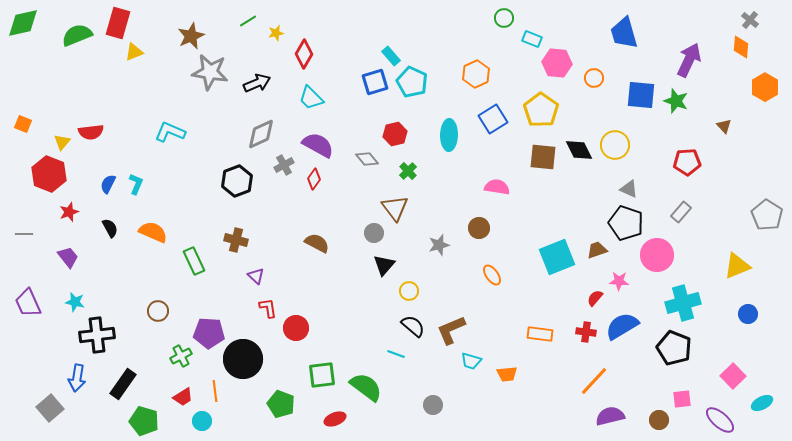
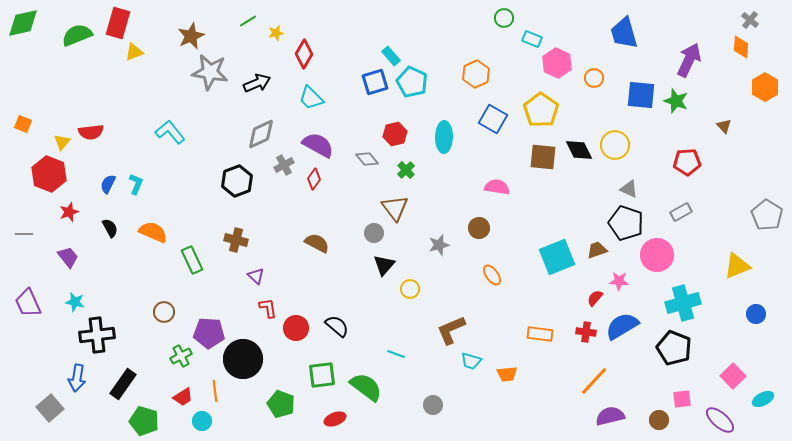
pink hexagon at (557, 63): rotated 20 degrees clockwise
blue square at (493, 119): rotated 28 degrees counterclockwise
cyan L-shape at (170, 132): rotated 28 degrees clockwise
cyan ellipse at (449, 135): moved 5 px left, 2 px down
green cross at (408, 171): moved 2 px left, 1 px up
gray rectangle at (681, 212): rotated 20 degrees clockwise
green rectangle at (194, 261): moved 2 px left, 1 px up
yellow circle at (409, 291): moved 1 px right, 2 px up
brown circle at (158, 311): moved 6 px right, 1 px down
blue circle at (748, 314): moved 8 px right
black semicircle at (413, 326): moved 76 px left
cyan ellipse at (762, 403): moved 1 px right, 4 px up
